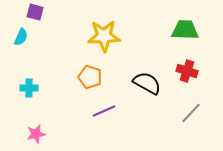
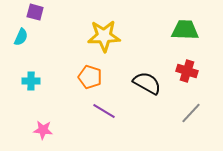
cyan cross: moved 2 px right, 7 px up
purple line: rotated 55 degrees clockwise
pink star: moved 7 px right, 4 px up; rotated 18 degrees clockwise
